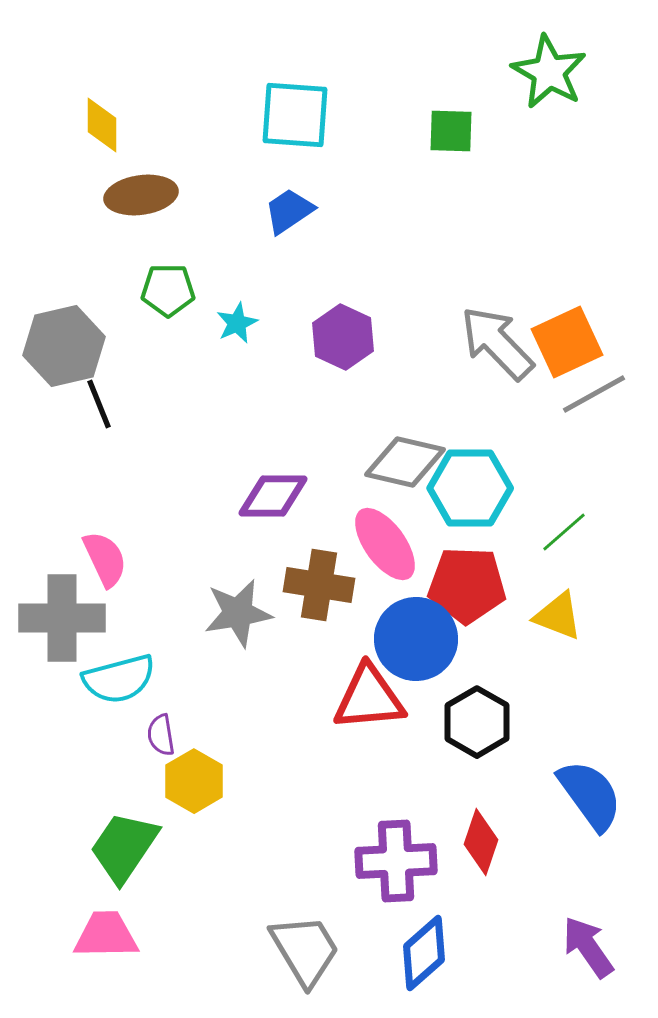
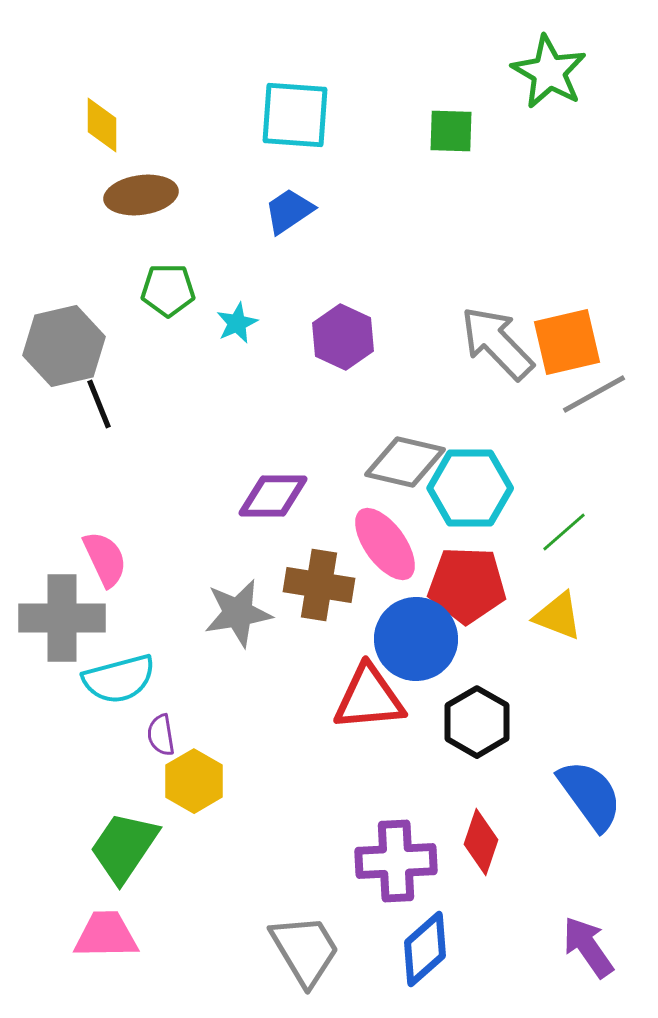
orange square: rotated 12 degrees clockwise
blue diamond: moved 1 px right, 4 px up
